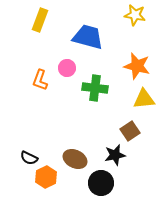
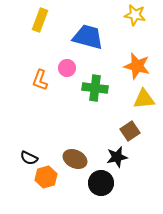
black star: moved 2 px right, 2 px down
orange hexagon: rotated 10 degrees clockwise
